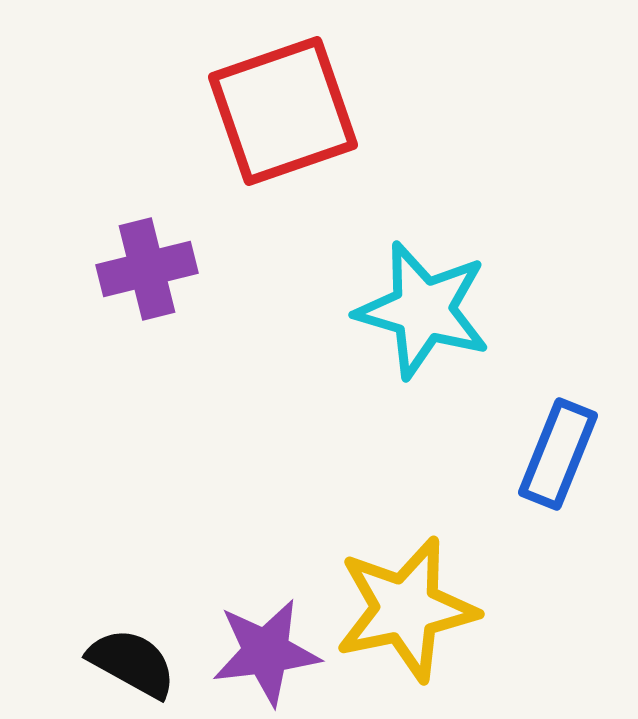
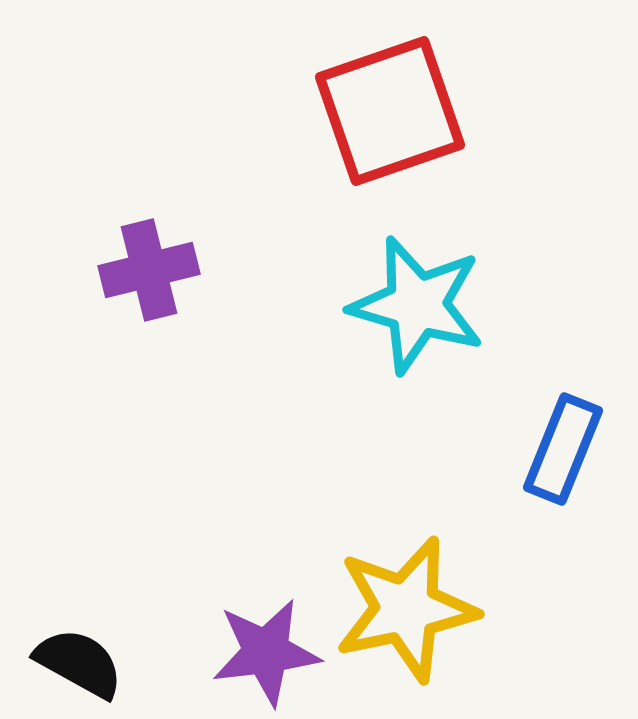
red square: moved 107 px right
purple cross: moved 2 px right, 1 px down
cyan star: moved 6 px left, 5 px up
blue rectangle: moved 5 px right, 5 px up
black semicircle: moved 53 px left
